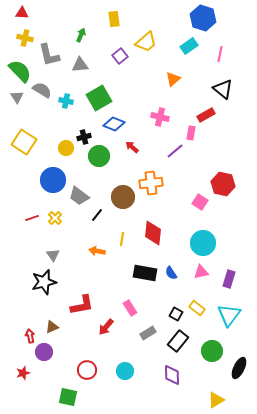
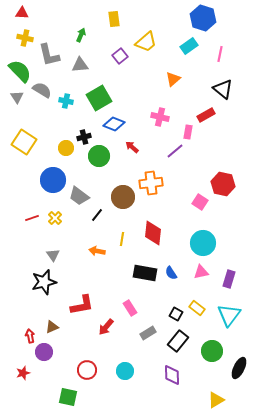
pink rectangle at (191, 133): moved 3 px left, 1 px up
